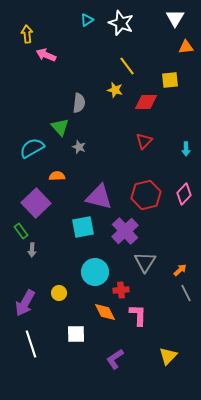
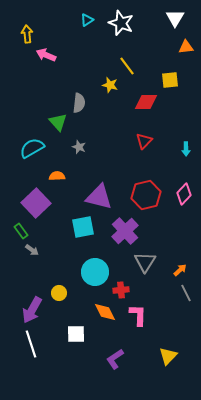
yellow star: moved 5 px left, 5 px up
green triangle: moved 2 px left, 5 px up
gray arrow: rotated 56 degrees counterclockwise
purple arrow: moved 7 px right, 7 px down
